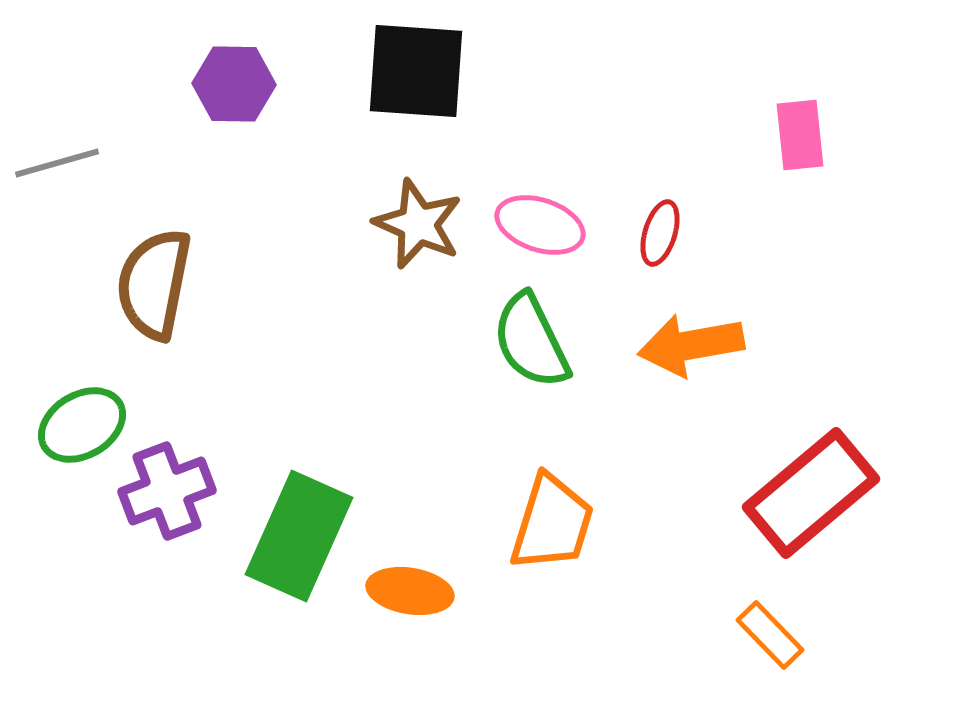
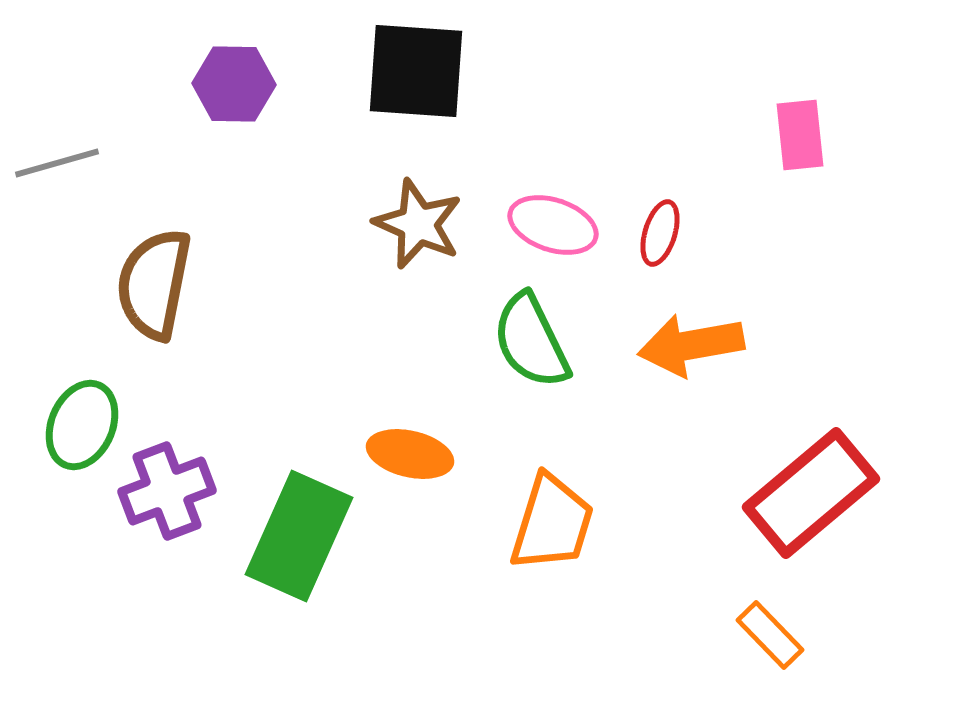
pink ellipse: moved 13 px right
green ellipse: rotated 36 degrees counterclockwise
orange ellipse: moved 137 px up; rotated 4 degrees clockwise
